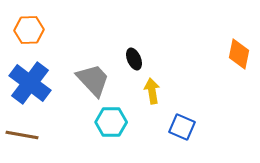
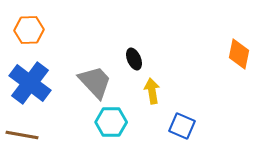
gray trapezoid: moved 2 px right, 2 px down
blue square: moved 1 px up
